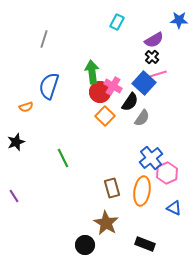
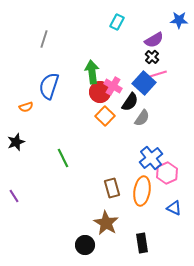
black rectangle: moved 3 px left, 1 px up; rotated 60 degrees clockwise
